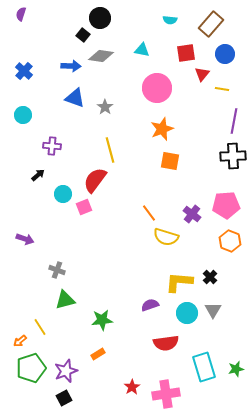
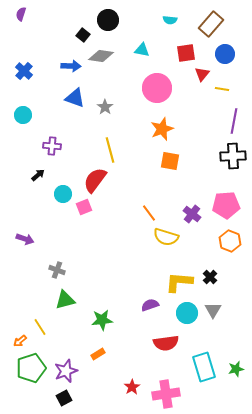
black circle at (100, 18): moved 8 px right, 2 px down
